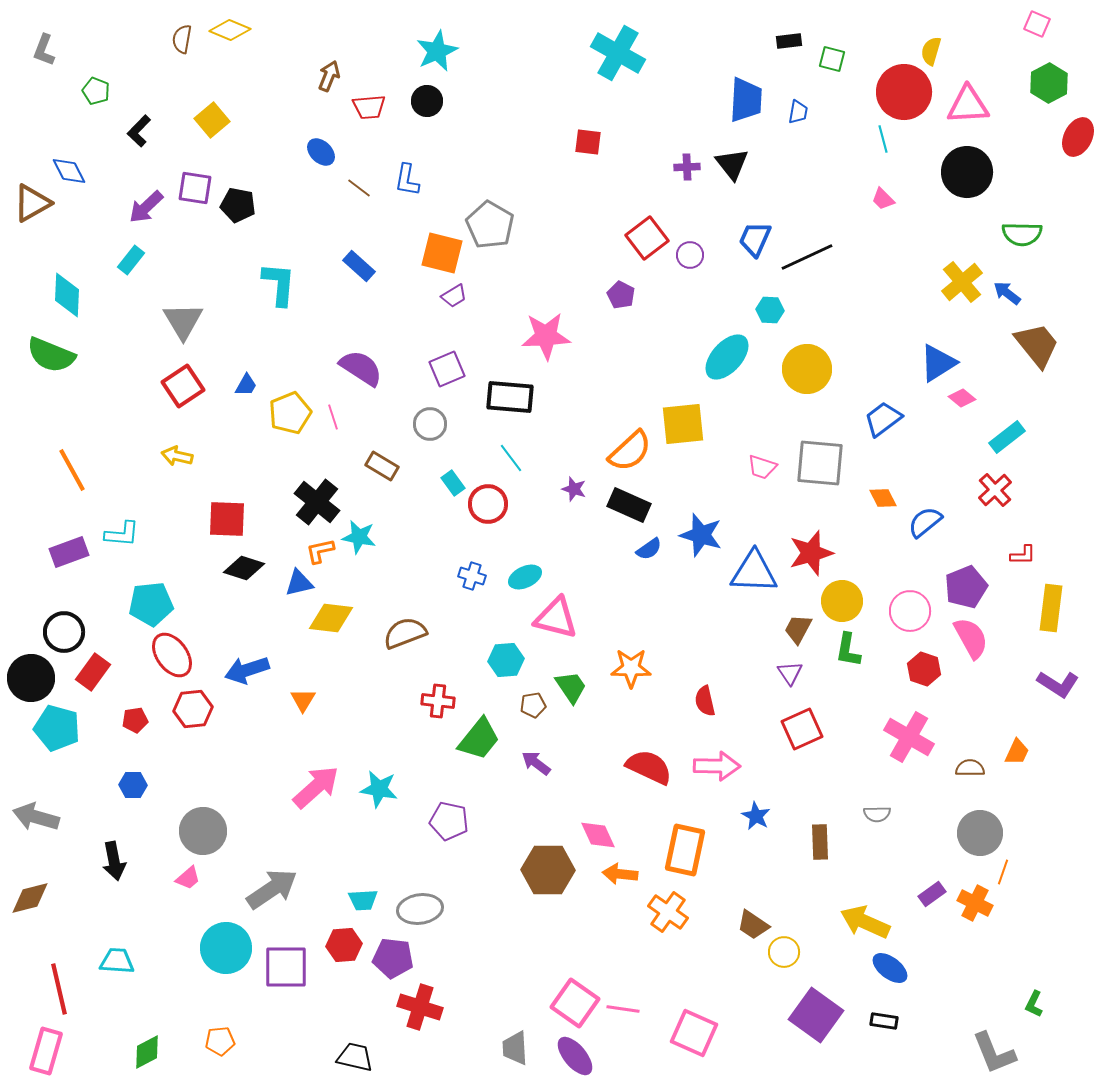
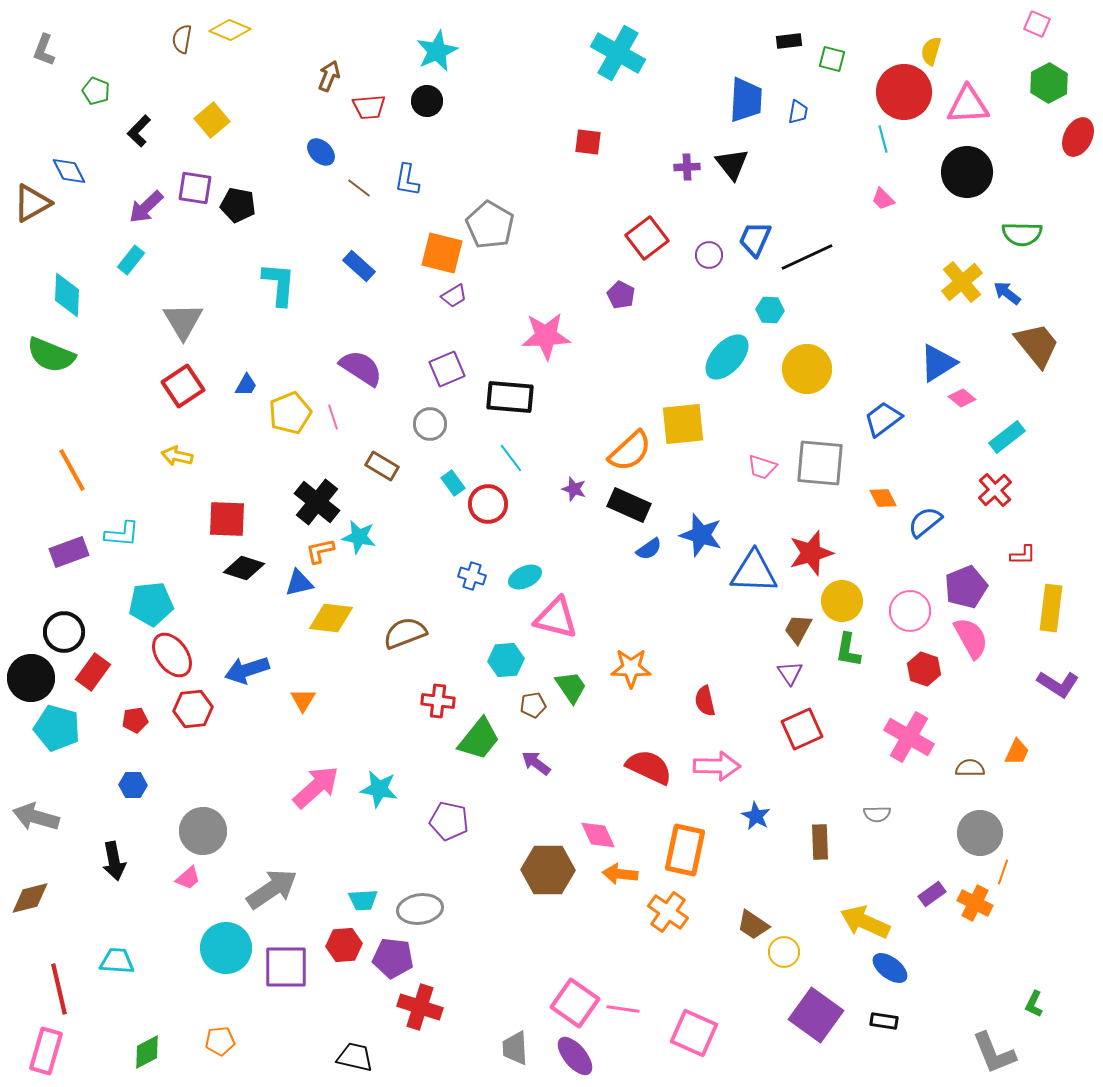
purple circle at (690, 255): moved 19 px right
